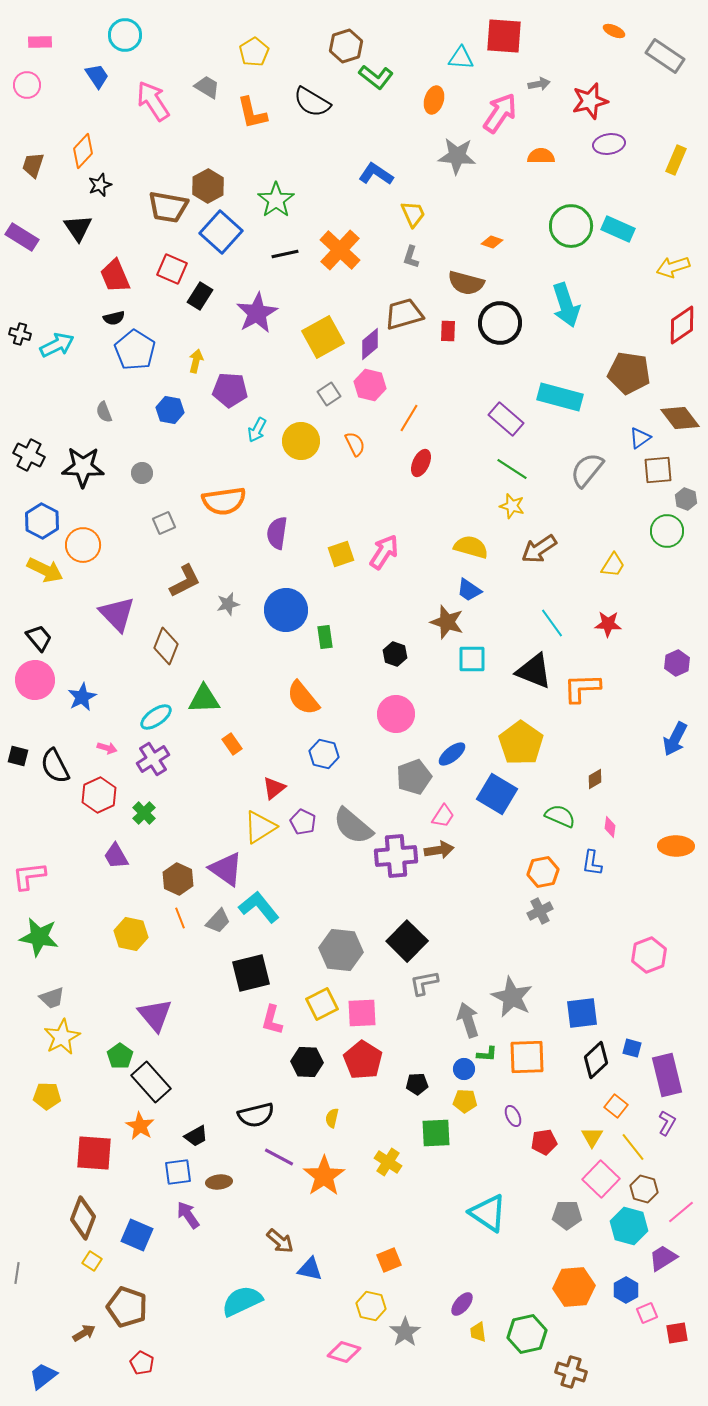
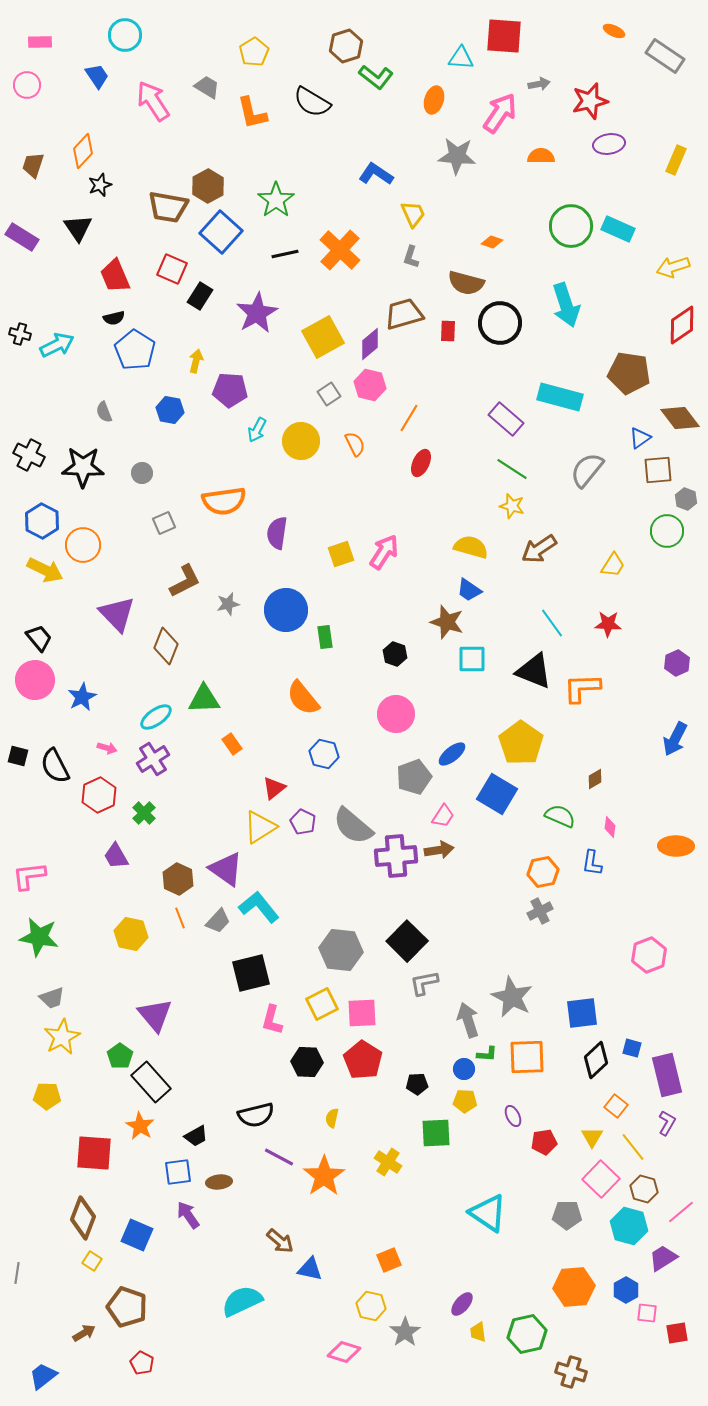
pink square at (647, 1313): rotated 30 degrees clockwise
